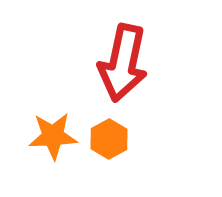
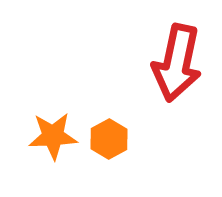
red arrow: moved 54 px right
